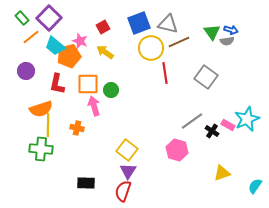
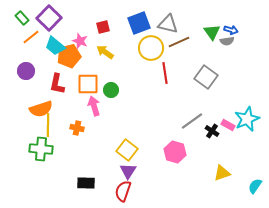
red square: rotated 16 degrees clockwise
pink hexagon: moved 2 px left, 2 px down
